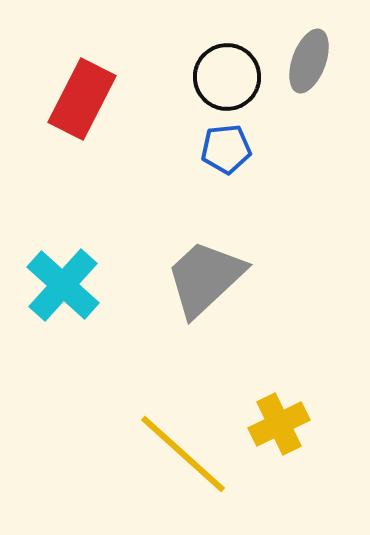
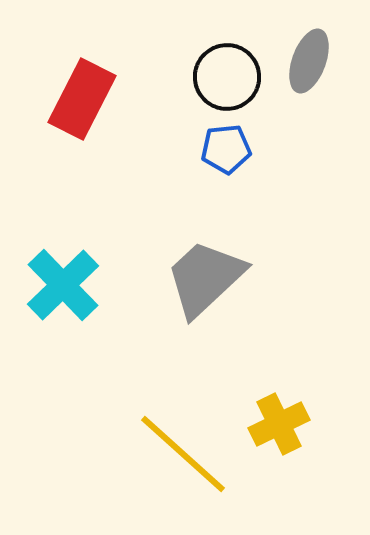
cyan cross: rotated 4 degrees clockwise
